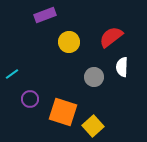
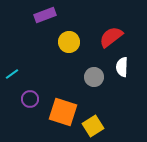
yellow square: rotated 10 degrees clockwise
